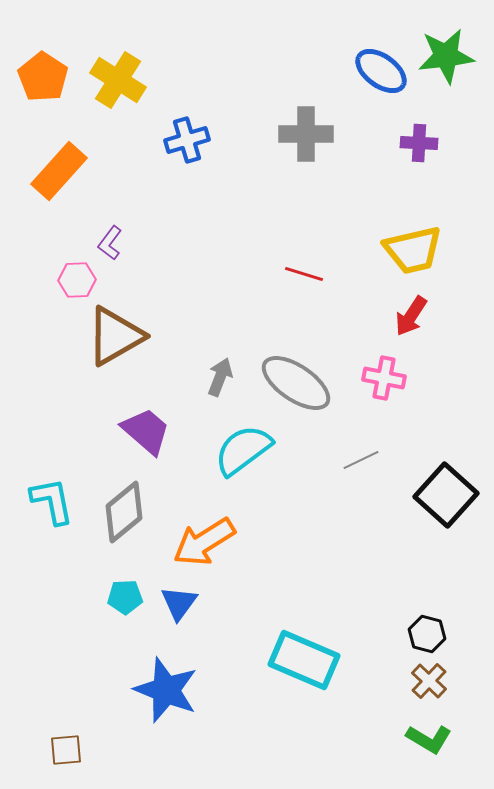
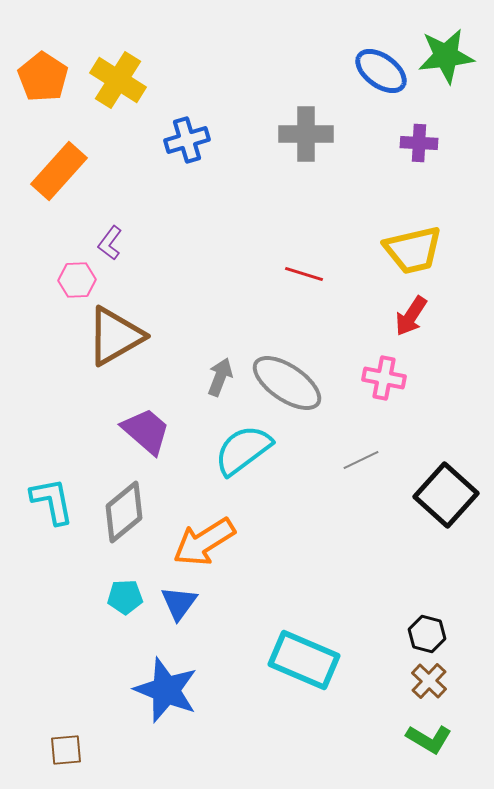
gray ellipse: moved 9 px left
